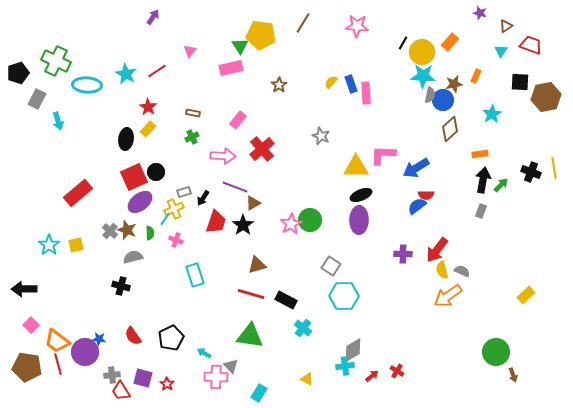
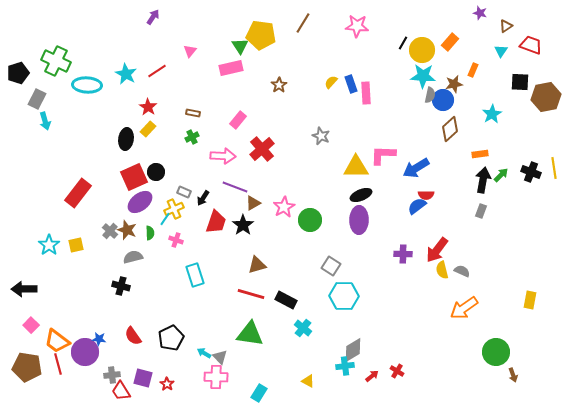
yellow circle at (422, 52): moved 2 px up
orange rectangle at (476, 76): moved 3 px left, 6 px up
cyan arrow at (58, 121): moved 13 px left
green arrow at (501, 185): moved 10 px up
gray rectangle at (184, 192): rotated 40 degrees clockwise
red rectangle at (78, 193): rotated 12 degrees counterclockwise
pink star at (291, 224): moved 7 px left, 17 px up
yellow rectangle at (526, 295): moved 4 px right, 5 px down; rotated 36 degrees counterclockwise
orange arrow at (448, 296): moved 16 px right, 12 px down
green triangle at (250, 336): moved 2 px up
gray triangle at (231, 366): moved 11 px left, 9 px up
yellow triangle at (307, 379): moved 1 px right, 2 px down
